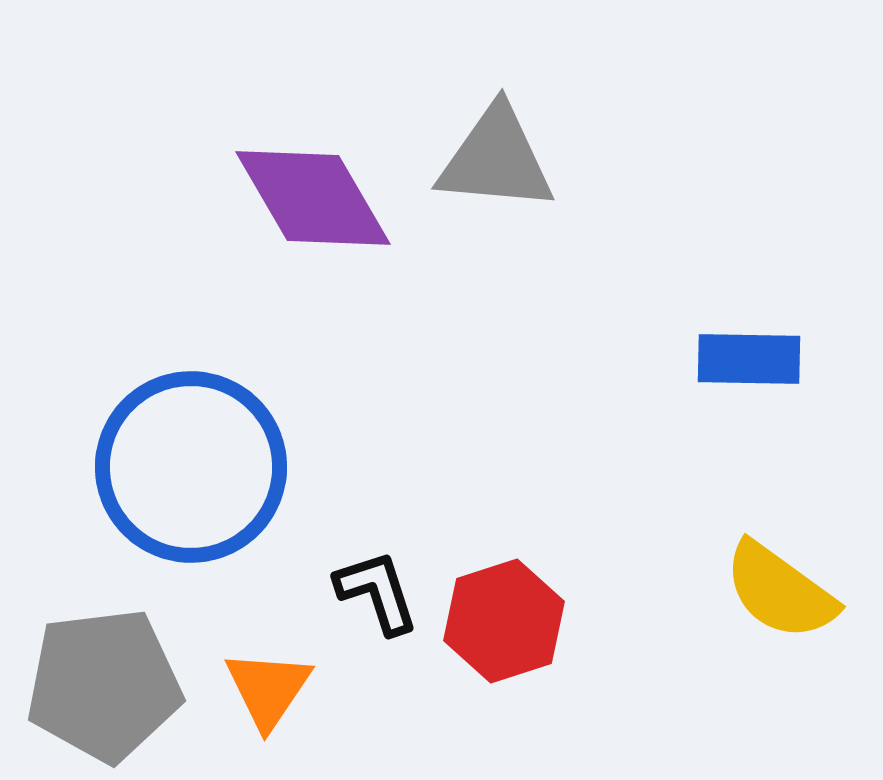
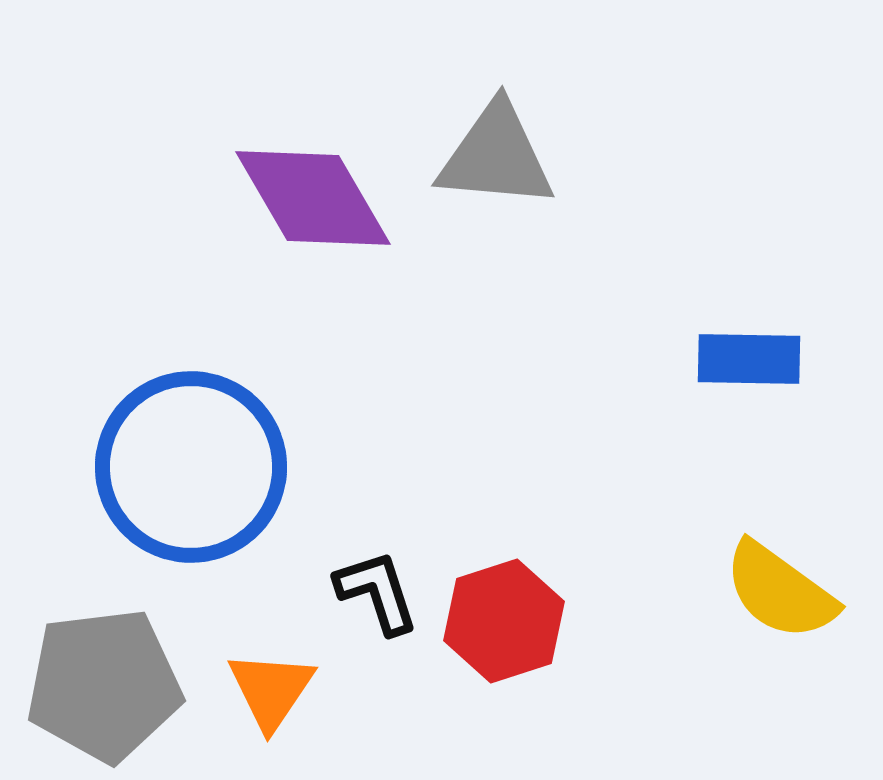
gray triangle: moved 3 px up
orange triangle: moved 3 px right, 1 px down
